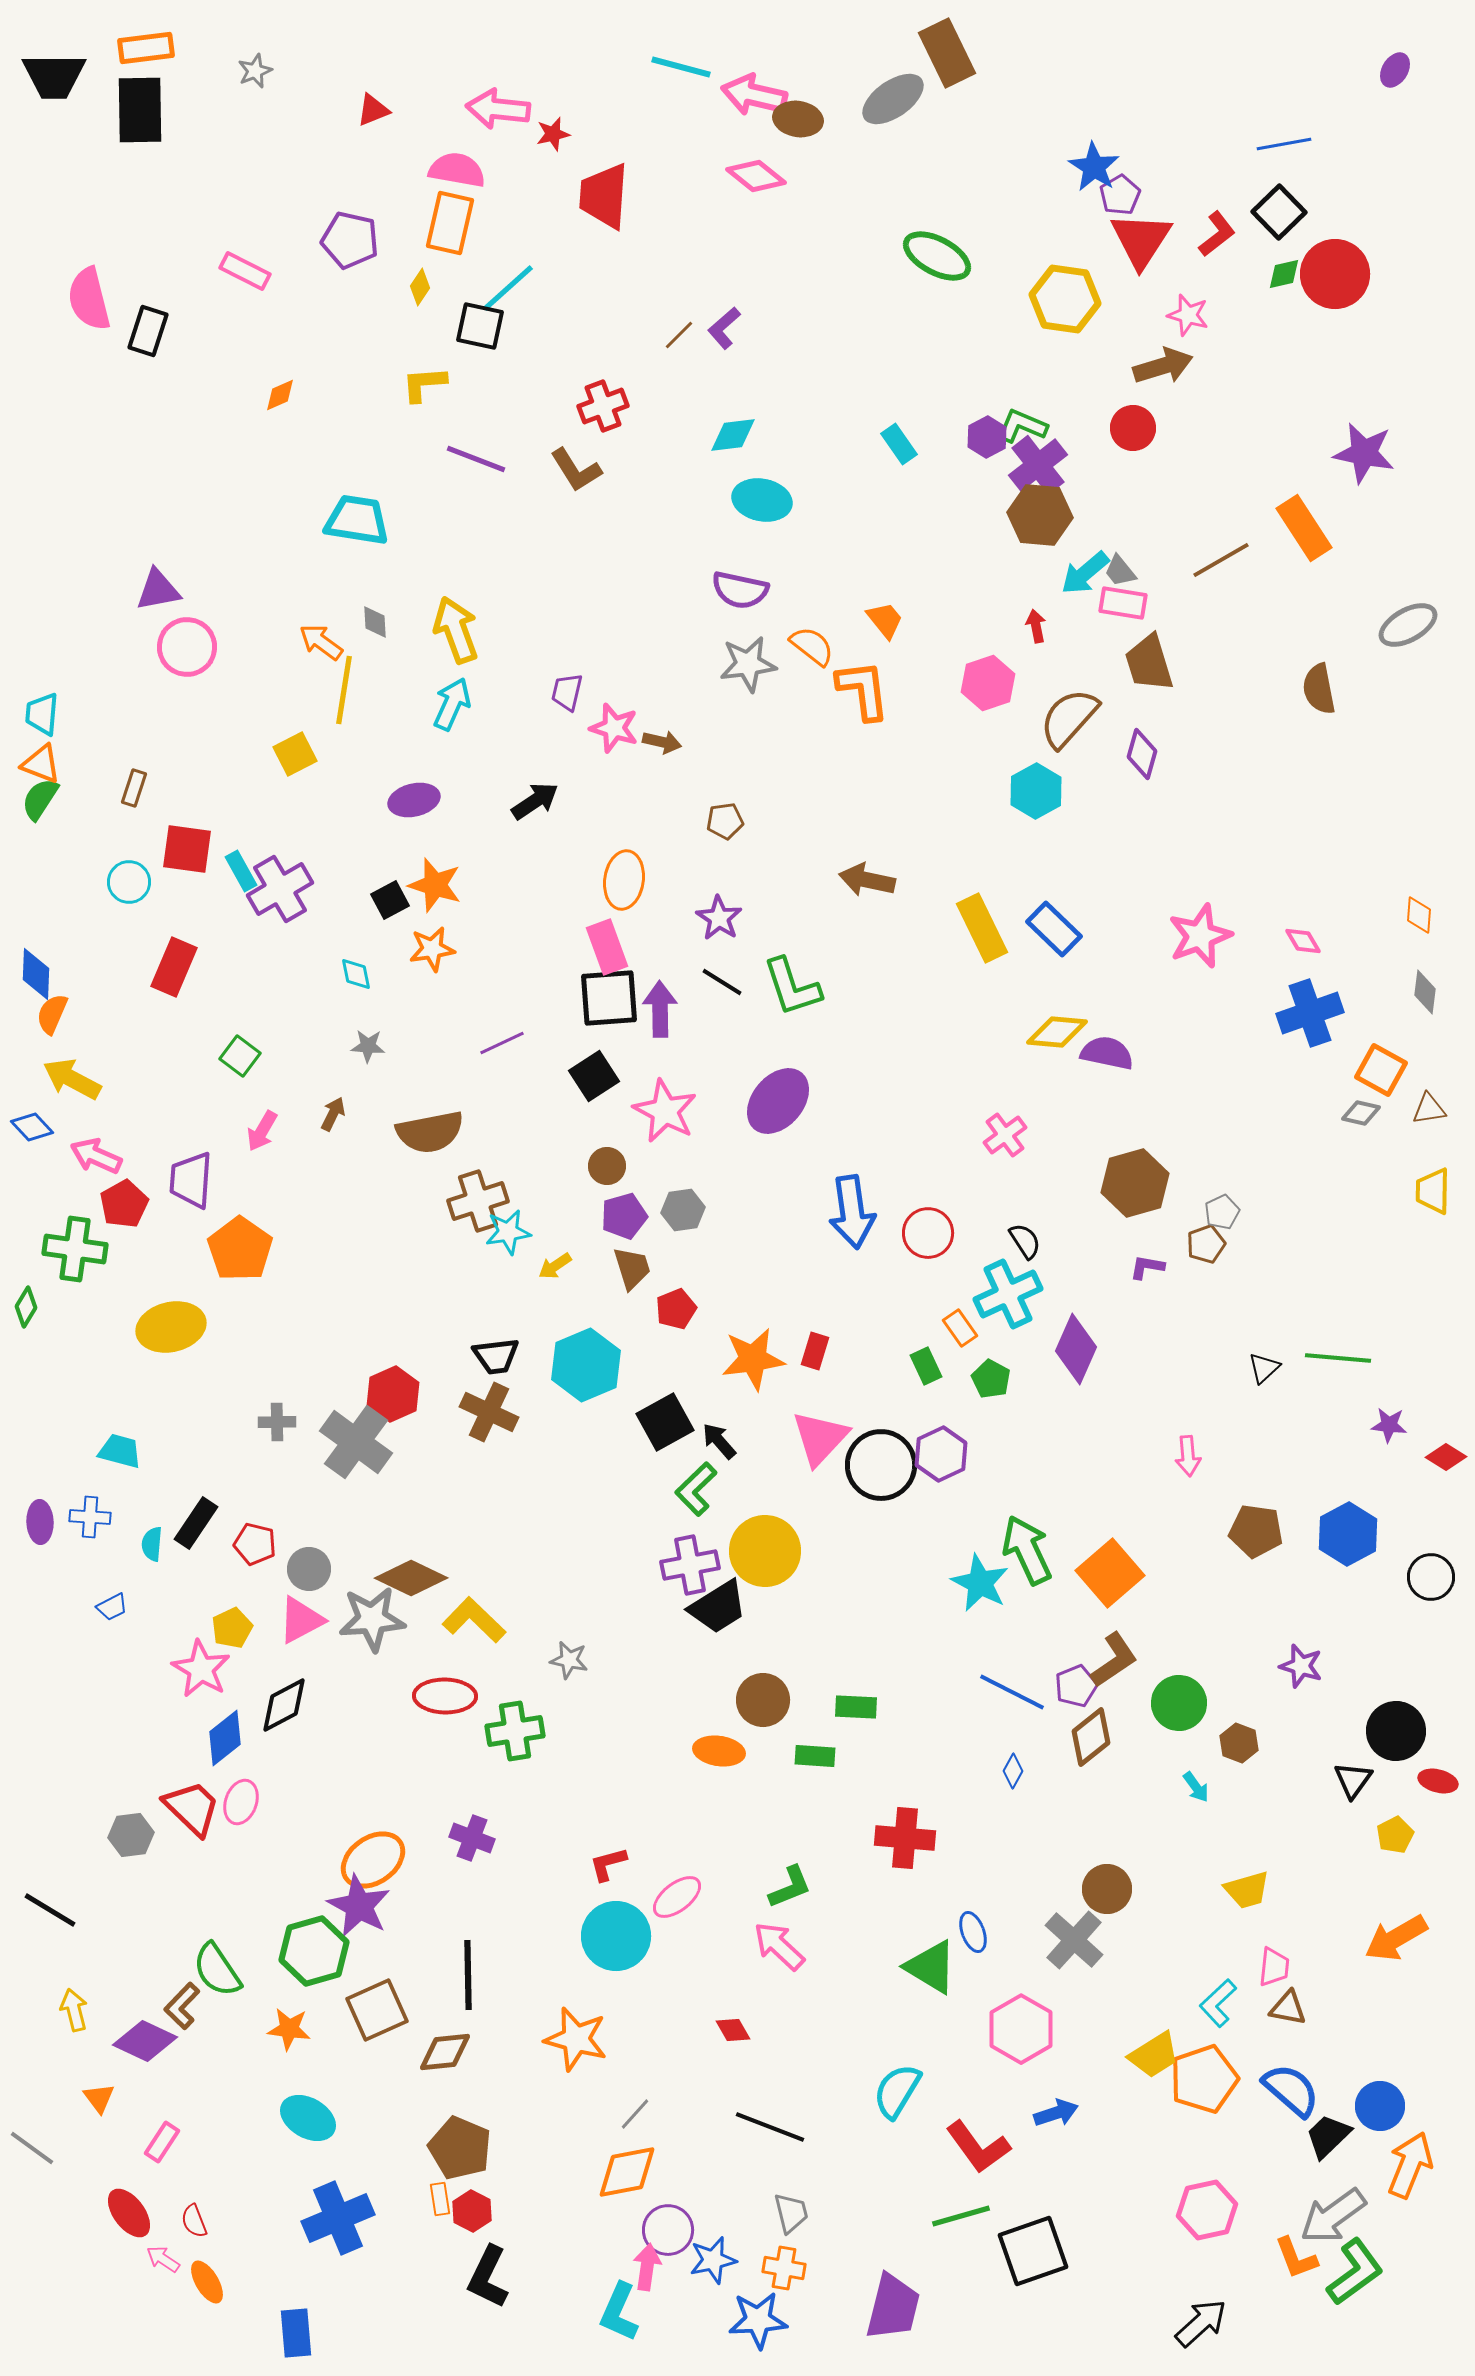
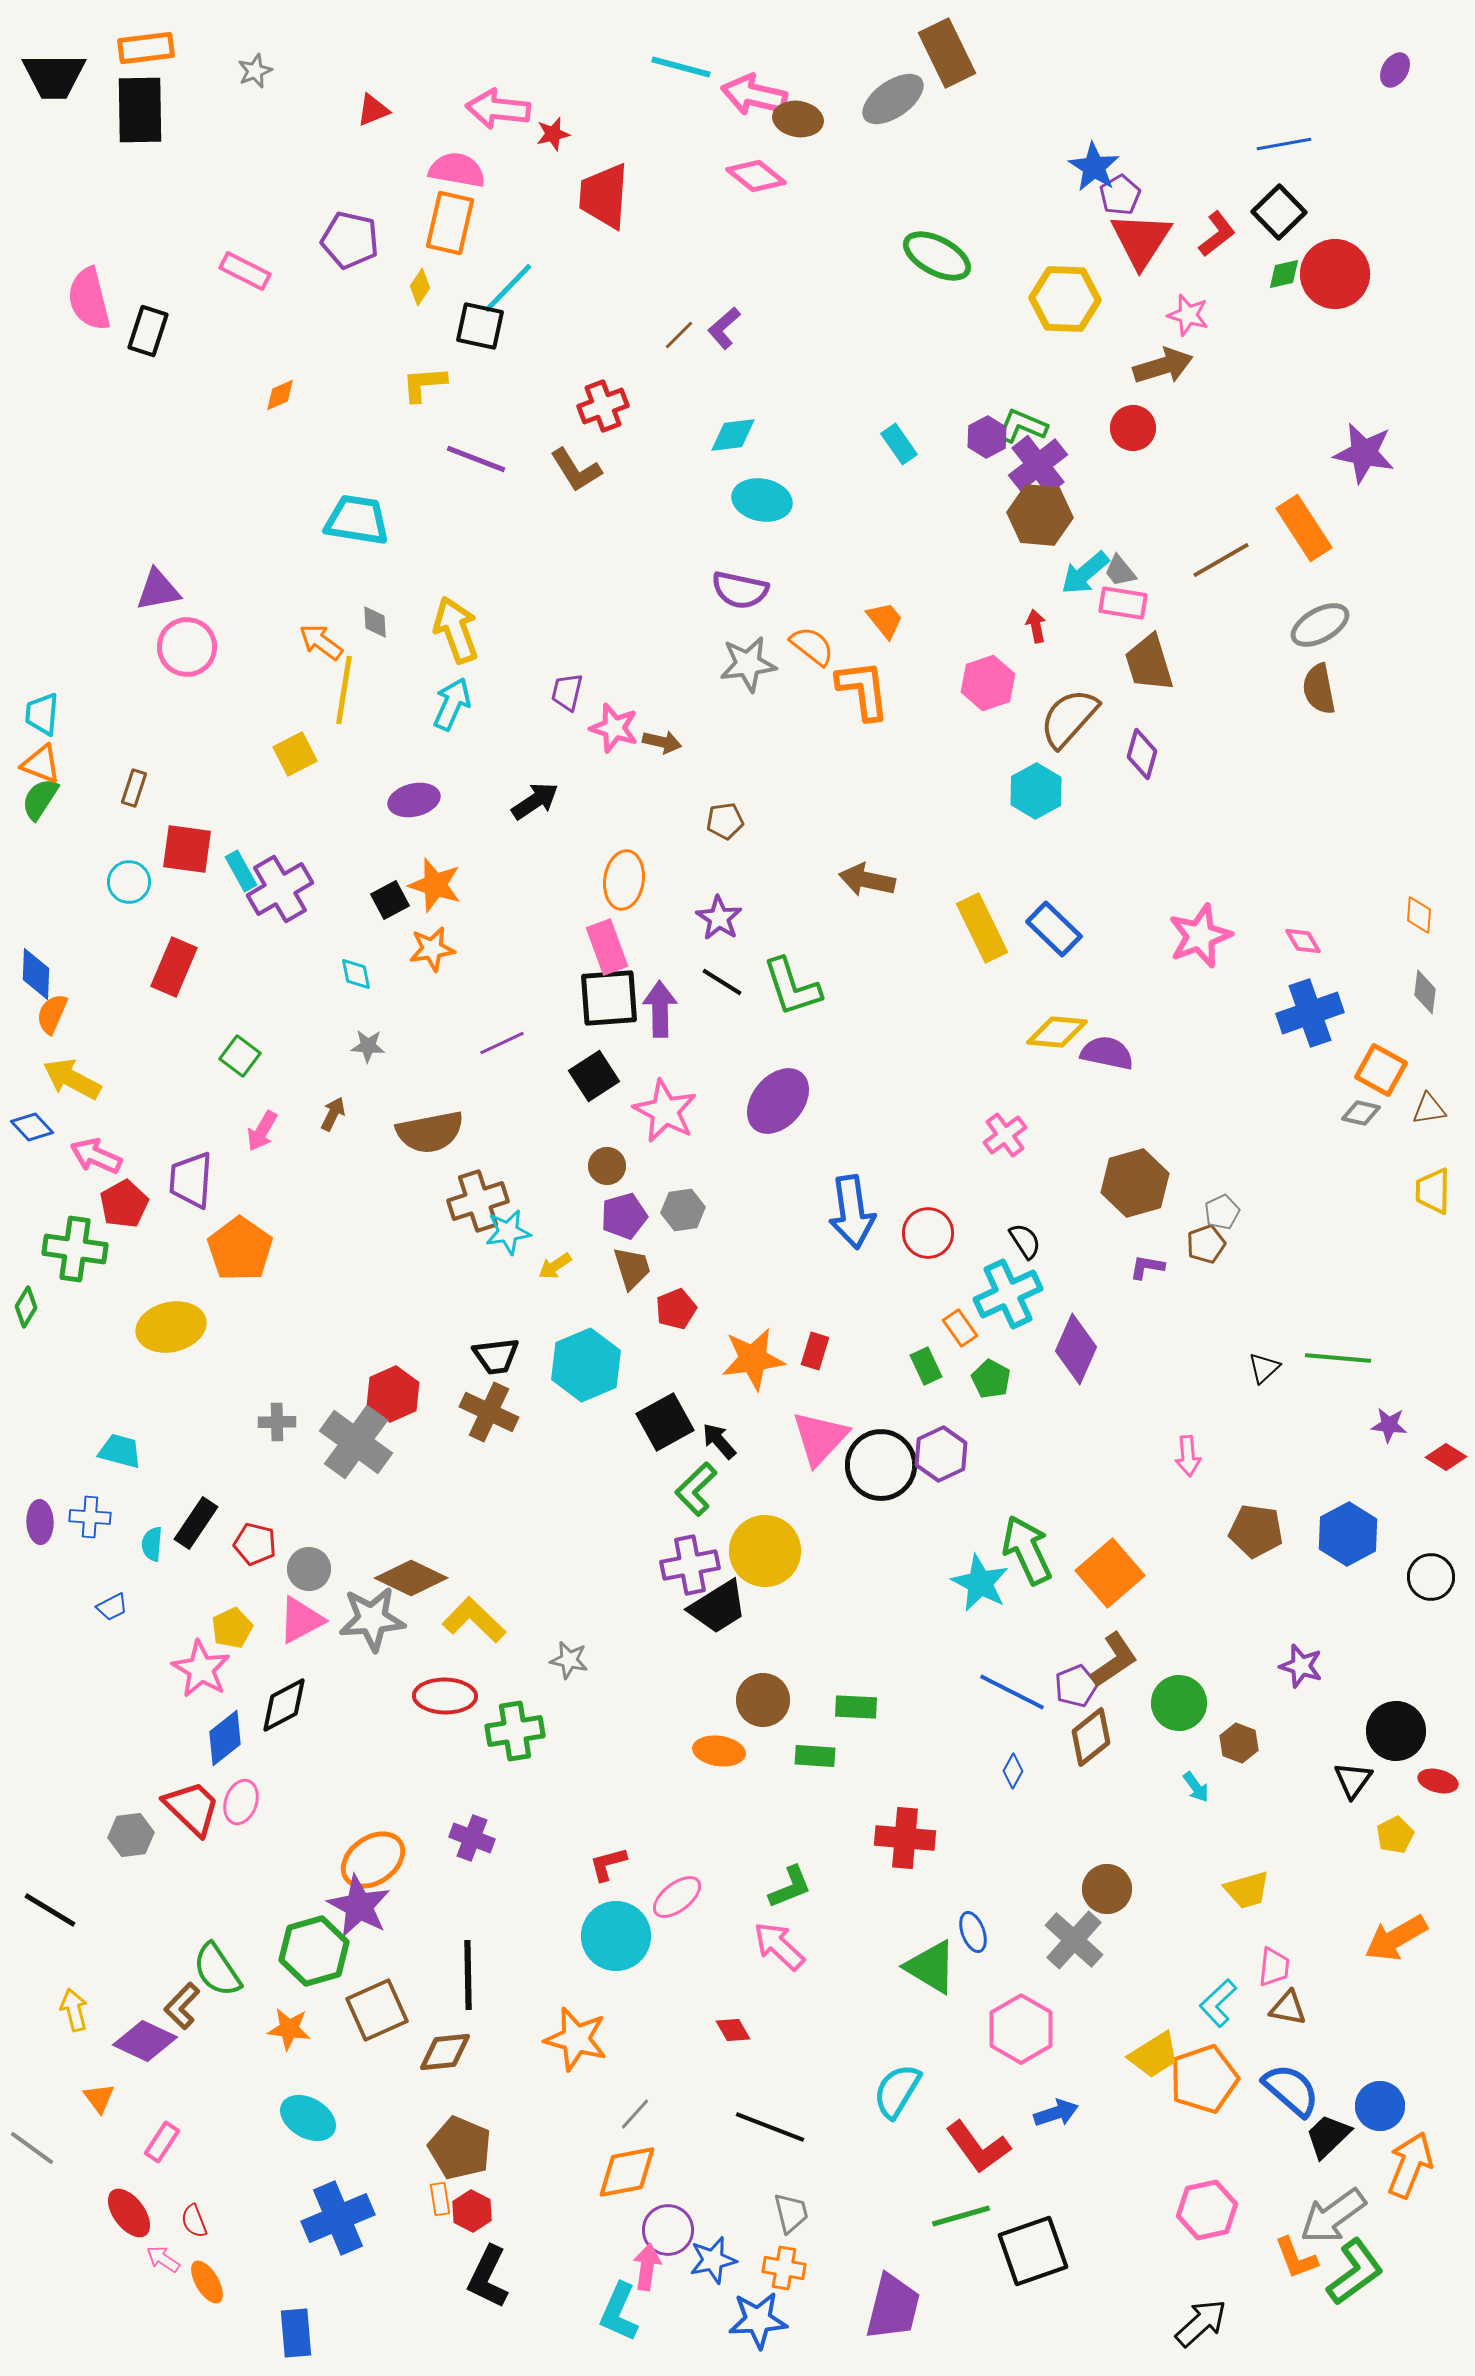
cyan line at (508, 288): rotated 4 degrees counterclockwise
yellow hexagon at (1065, 299): rotated 6 degrees counterclockwise
gray ellipse at (1408, 625): moved 88 px left
